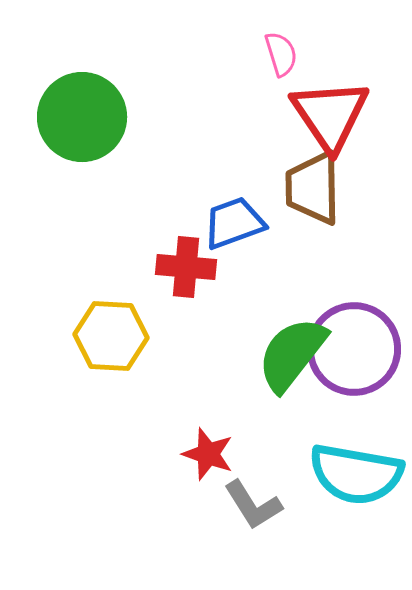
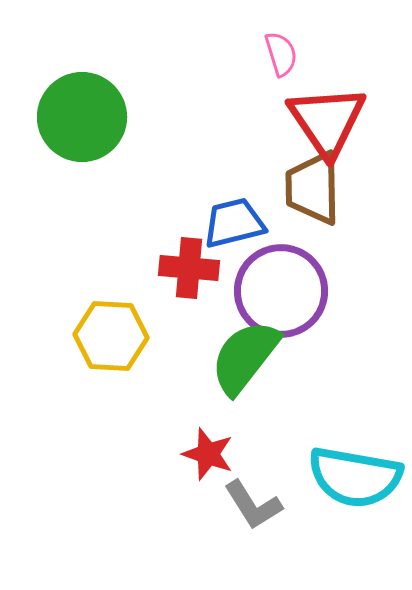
red triangle: moved 3 px left, 6 px down
blue trapezoid: rotated 6 degrees clockwise
red cross: moved 3 px right, 1 px down
purple circle: moved 73 px left, 58 px up
green semicircle: moved 47 px left, 3 px down
cyan semicircle: moved 1 px left, 3 px down
